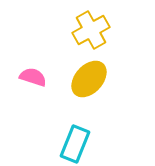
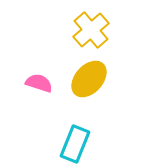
yellow cross: rotated 12 degrees counterclockwise
pink semicircle: moved 6 px right, 6 px down
